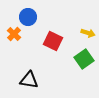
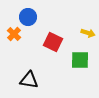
red square: moved 1 px down
green square: moved 4 px left, 1 px down; rotated 36 degrees clockwise
